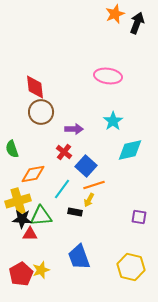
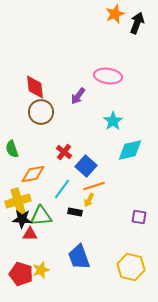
purple arrow: moved 4 px right, 33 px up; rotated 126 degrees clockwise
orange line: moved 1 px down
red pentagon: rotated 25 degrees counterclockwise
